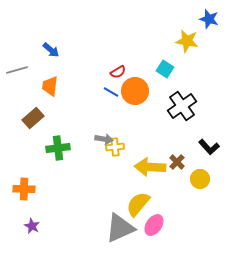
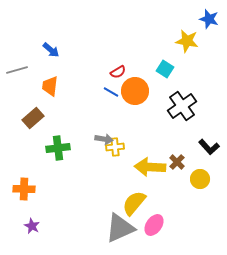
yellow semicircle: moved 4 px left, 1 px up
